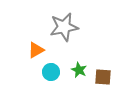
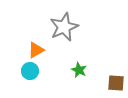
gray star: rotated 12 degrees counterclockwise
cyan circle: moved 21 px left, 1 px up
brown square: moved 13 px right, 6 px down
